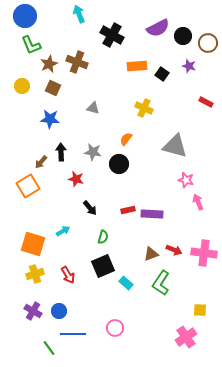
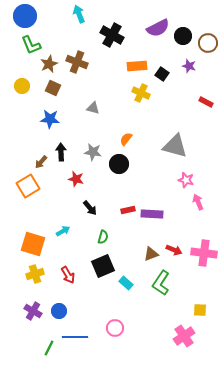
yellow cross at (144, 108): moved 3 px left, 15 px up
blue line at (73, 334): moved 2 px right, 3 px down
pink cross at (186, 337): moved 2 px left, 1 px up
green line at (49, 348): rotated 63 degrees clockwise
